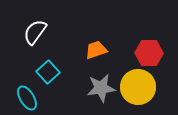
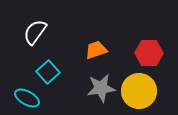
yellow circle: moved 1 px right, 4 px down
cyan ellipse: rotated 30 degrees counterclockwise
